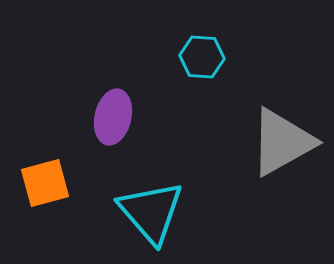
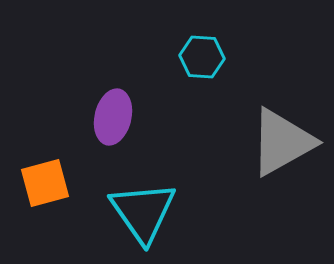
cyan triangle: moved 8 px left; rotated 6 degrees clockwise
